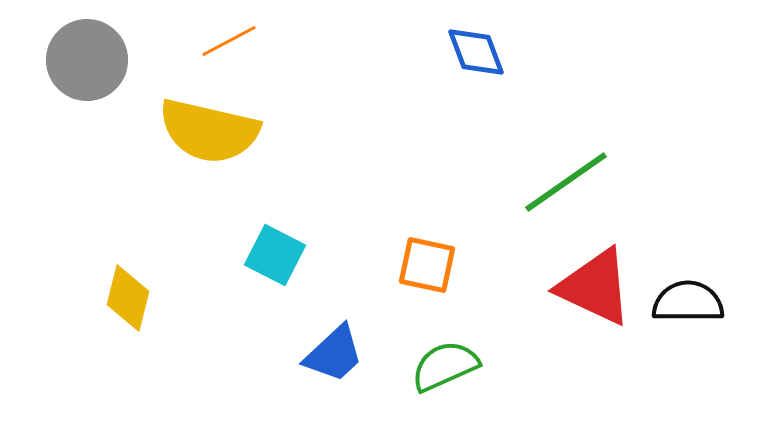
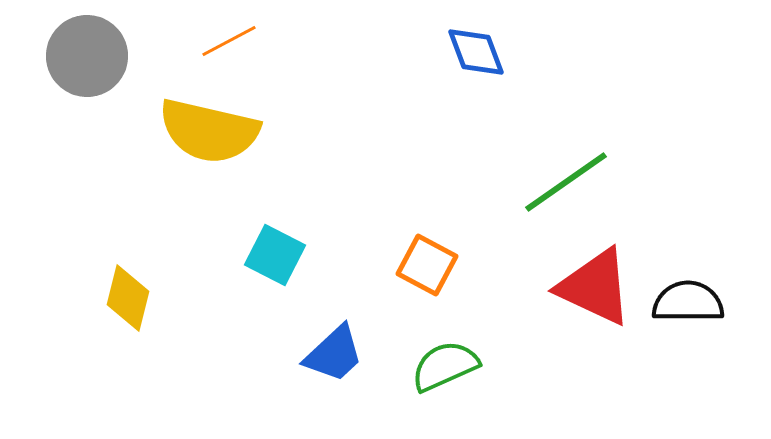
gray circle: moved 4 px up
orange square: rotated 16 degrees clockwise
